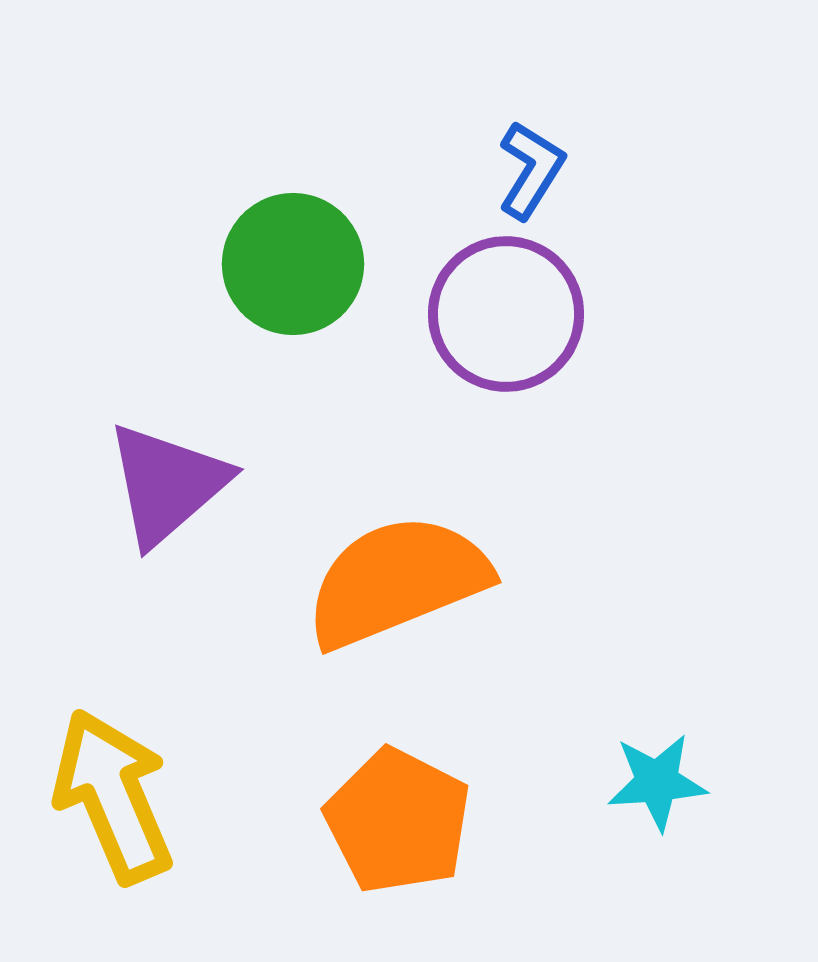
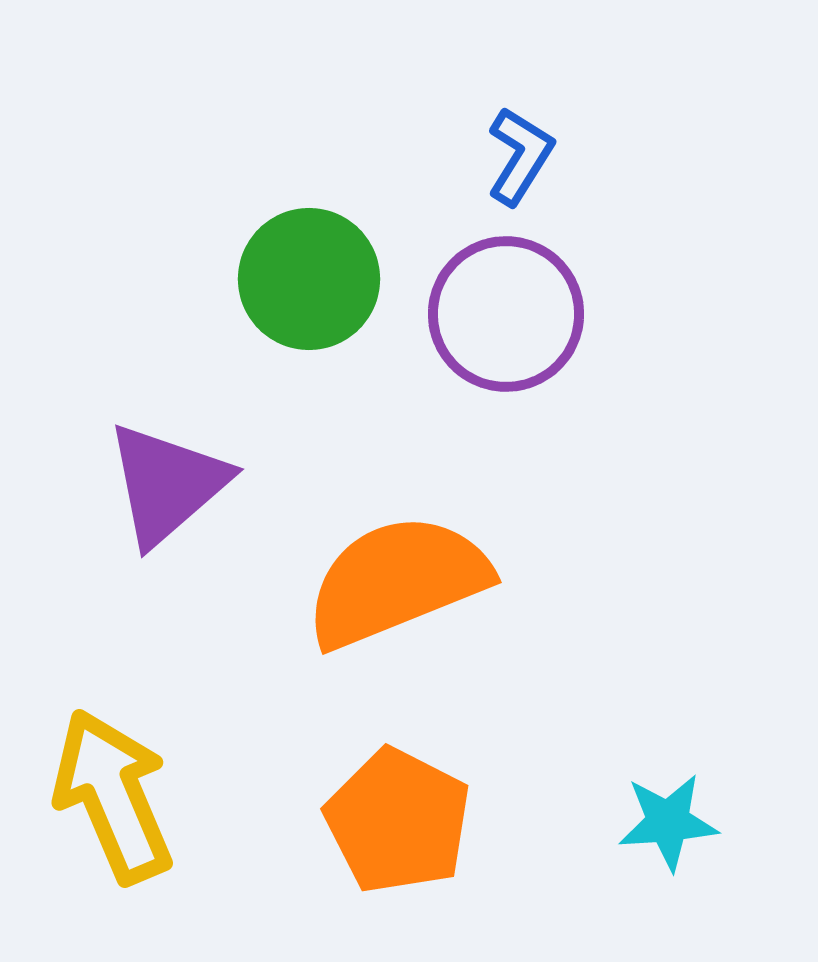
blue L-shape: moved 11 px left, 14 px up
green circle: moved 16 px right, 15 px down
cyan star: moved 11 px right, 40 px down
